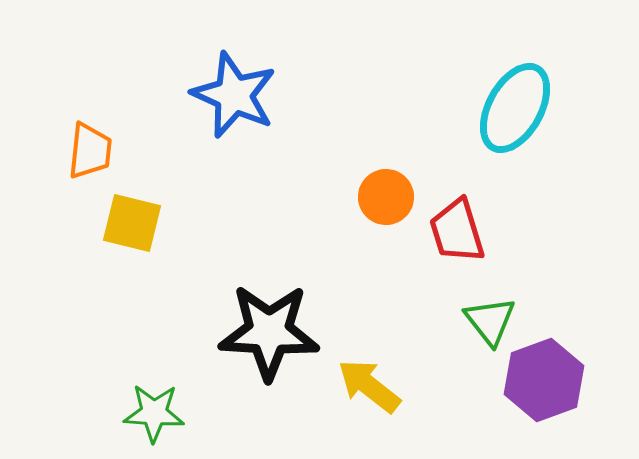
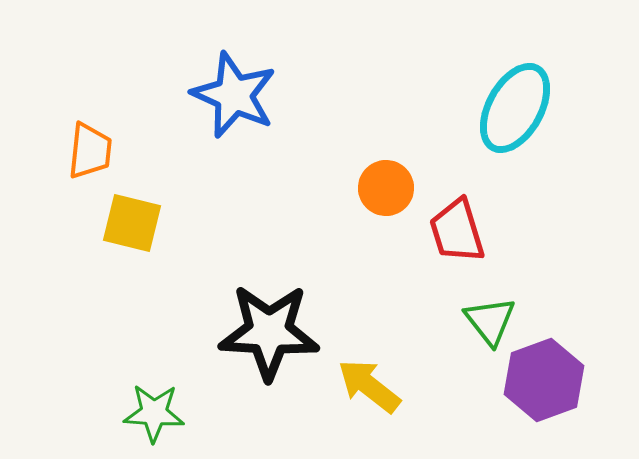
orange circle: moved 9 px up
